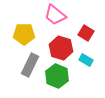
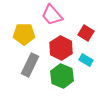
pink trapezoid: moved 3 px left; rotated 10 degrees clockwise
red hexagon: rotated 10 degrees clockwise
green hexagon: moved 5 px right
